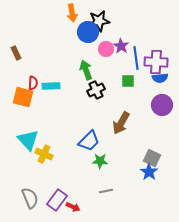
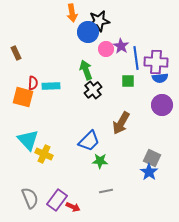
black cross: moved 3 px left; rotated 12 degrees counterclockwise
